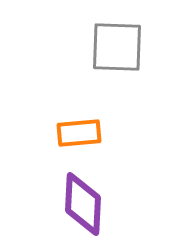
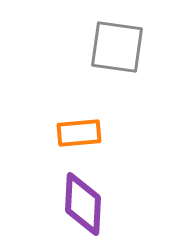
gray square: rotated 6 degrees clockwise
